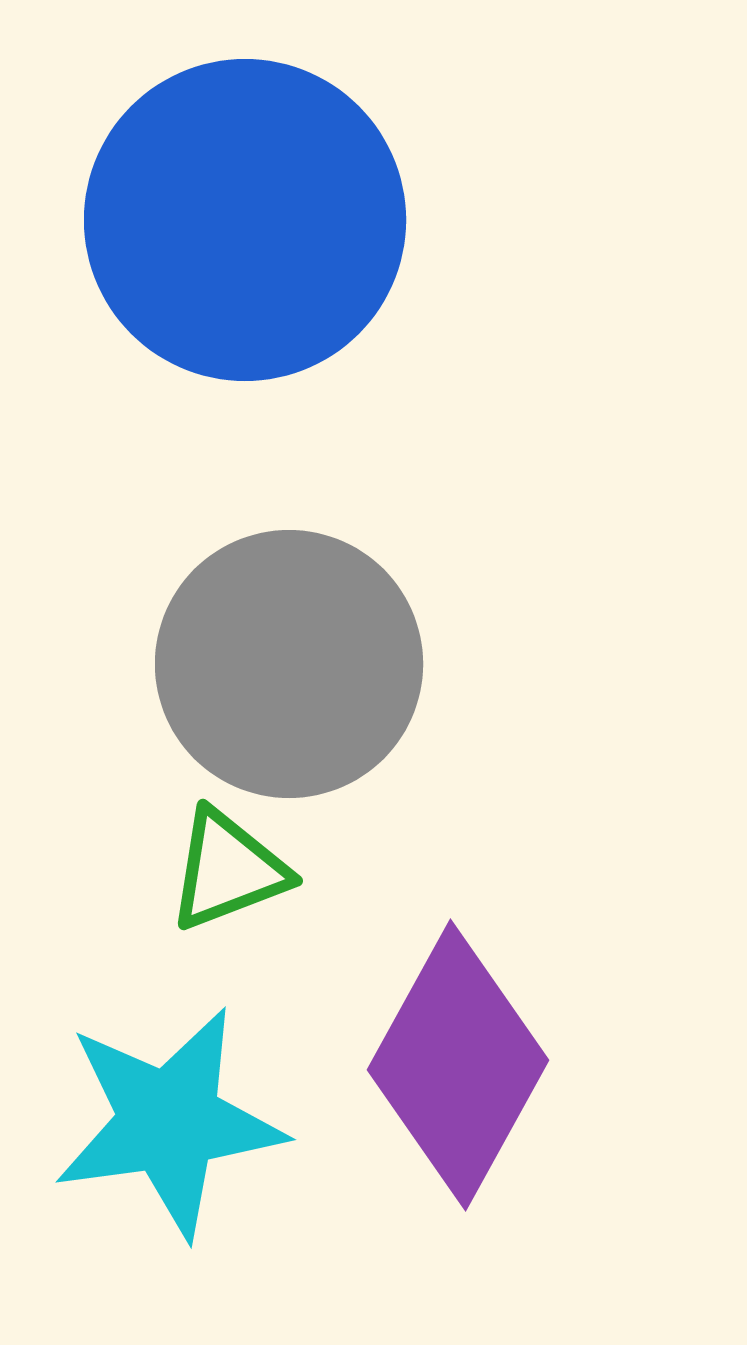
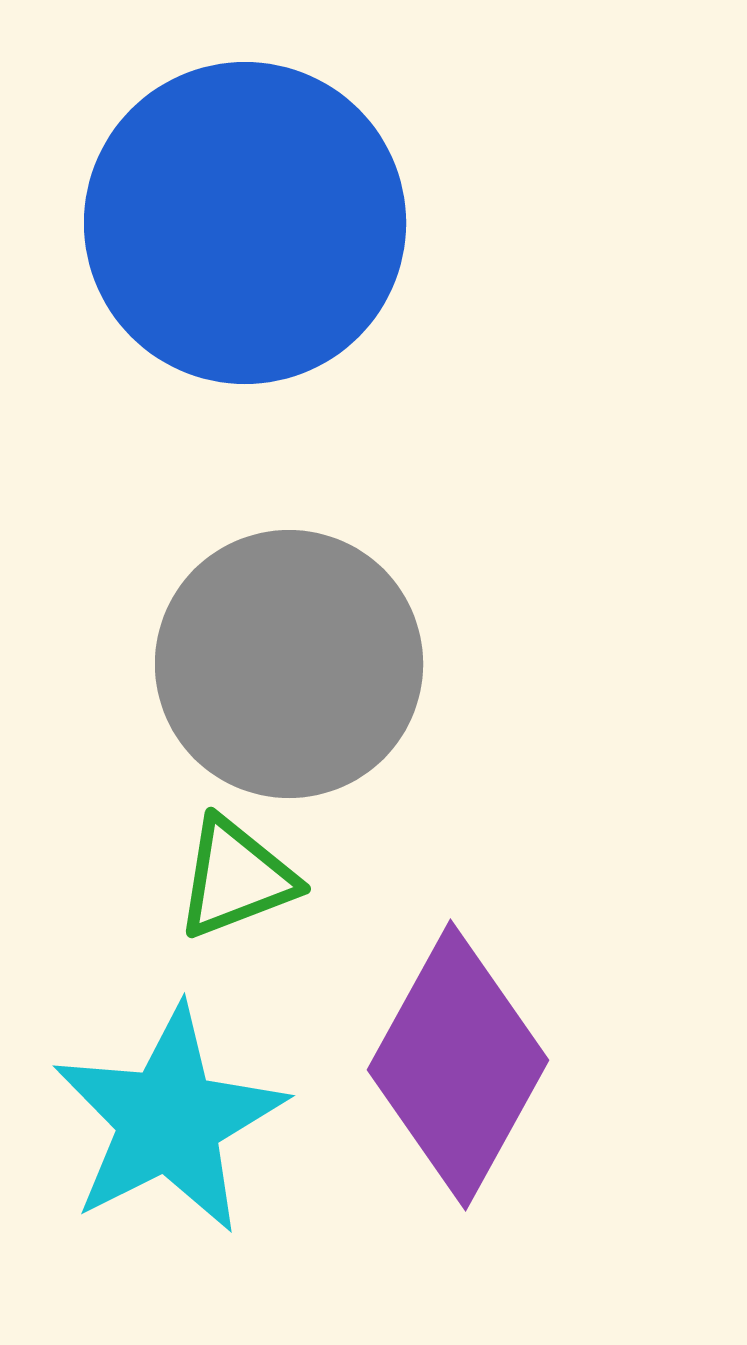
blue circle: moved 3 px down
green triangle: moved 8 px right, 8 px down
cyan star: moved 2 px up; rotated 19 degrees counterclockwise
